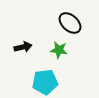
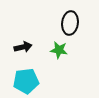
black ellipse: rotated 55 degrees clockwise
cyan pentagon: moved 19 px left, 1 px up
